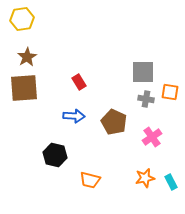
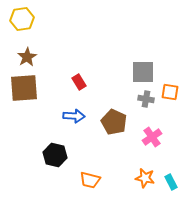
orange star: rotated 24 degrees clockwise
